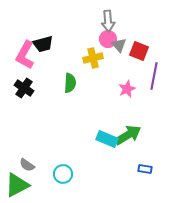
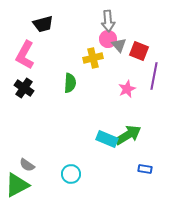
black trapezoid: moved 20 px up
cyan circle: moved 8 px right
